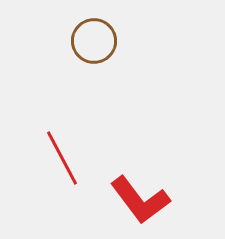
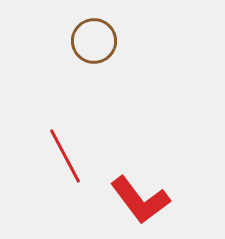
red line: moved 3 px right, 2 px up
